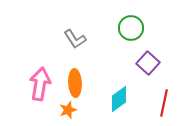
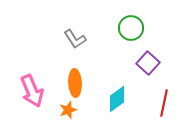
pink arrow: moved 8 px left, 7 px down; rotated 148 degrees clockwise
cyan diamond: moved 2 px left
